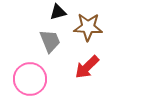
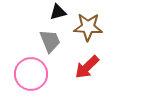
pink circle: moved 1 px right, 5 px up
